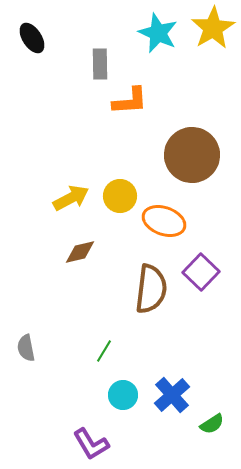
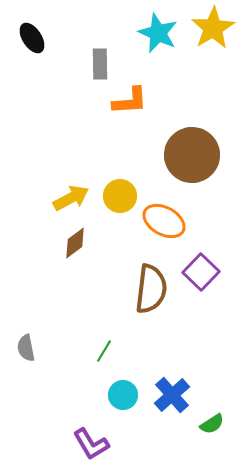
orange ellipse: rotated 9 degrees clockwise
brown diamond: moved 5 px left, 9 px up; rotated 24 degrees counterclockwise
